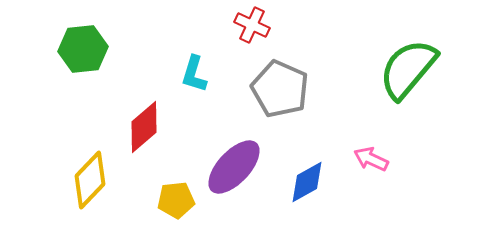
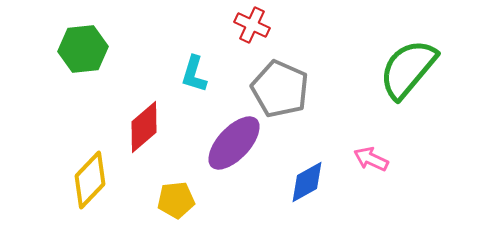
purple ellipse: moved 24 px up
